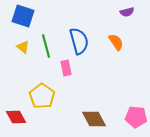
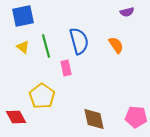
blue square: rotated 30 degrees counterclockwise
orange semicircle: moved 3 px down
brown diamond: rotated 15 degrees clockwise
